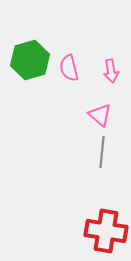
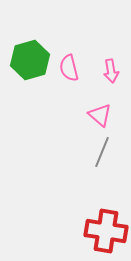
gray line: rotated 16 degrees clockwise
